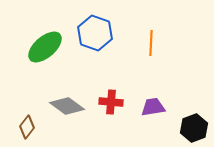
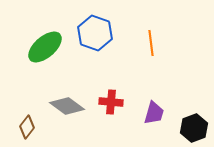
orange line: rotated 10 degrees counterclockwise
purple trapezoid: moved 1 px right, 6 px down; rotated 115 degrees clockwise
